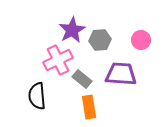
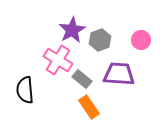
gray hexagon: rotated 15 degrees counterclockwise
pink cross: rotated 32 degrees counterclockwise
purple trapezoid: moved 2 px left
black semicircle: moved 12 px left, 6 px up
orange rectangle: rotated 25 degrees counterclockwise
